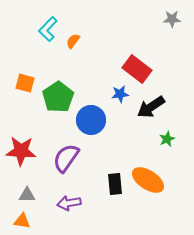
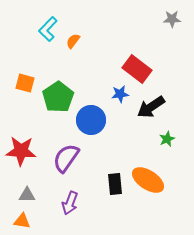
purple arrow: moved 1 px right; rotated 60 degrees counterclockwise
